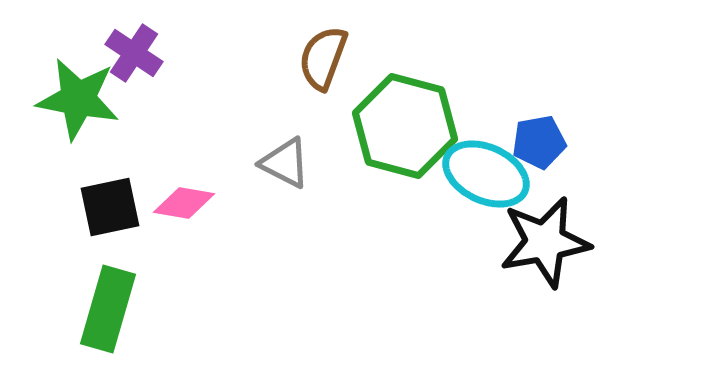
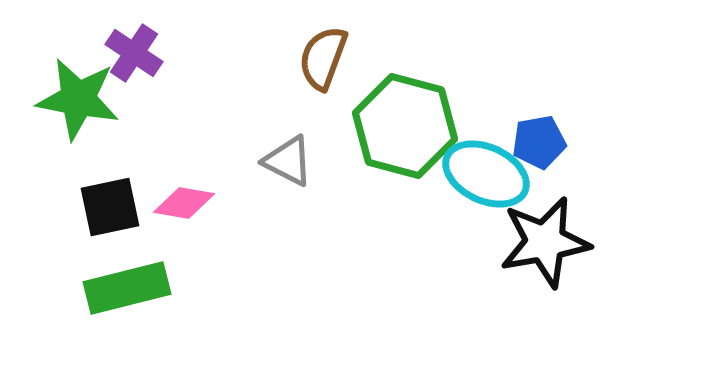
gray triangle: moved 3 px right, 2 px up
green rectangle: moved 19 px right, 21 px up; rotated 60 degrees clockwise
